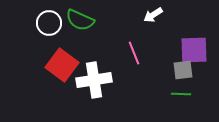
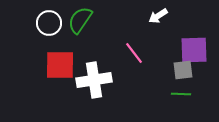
white arrow: moved 5 px right, 1 px down
green semicircle: rotated 100 degrees clockwise
pink line: rotated 15 degrees counterclockwise
red square: moved 2 px left; rotated 36 degrees counterclockwise
